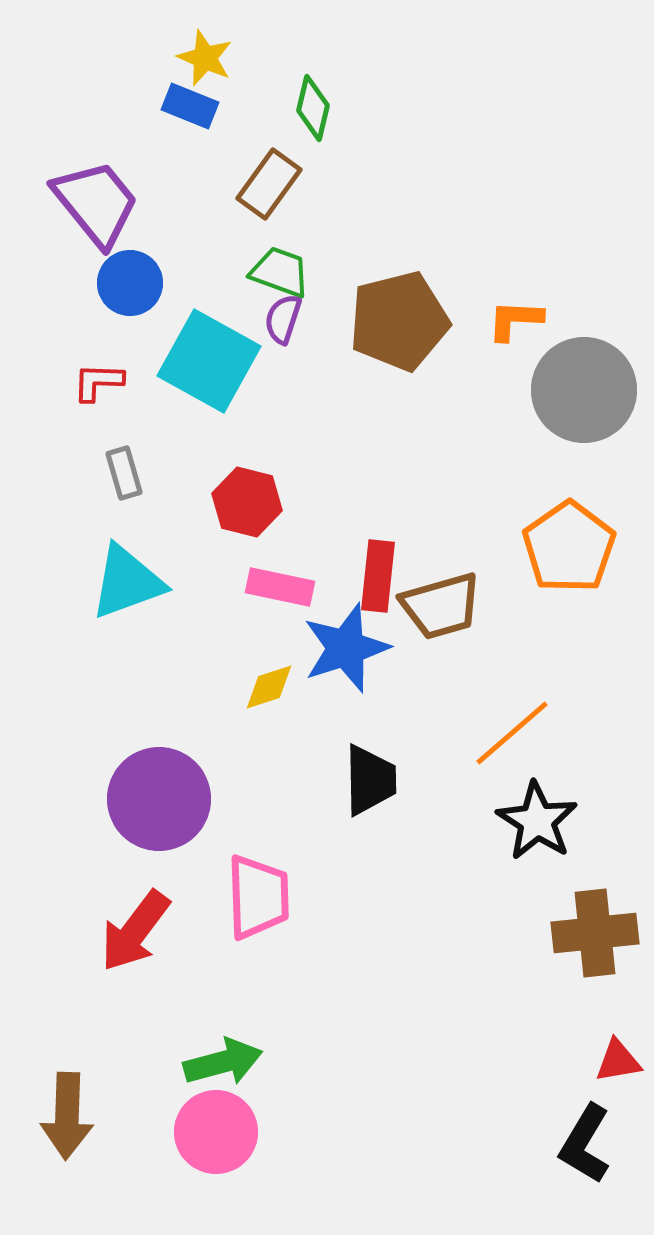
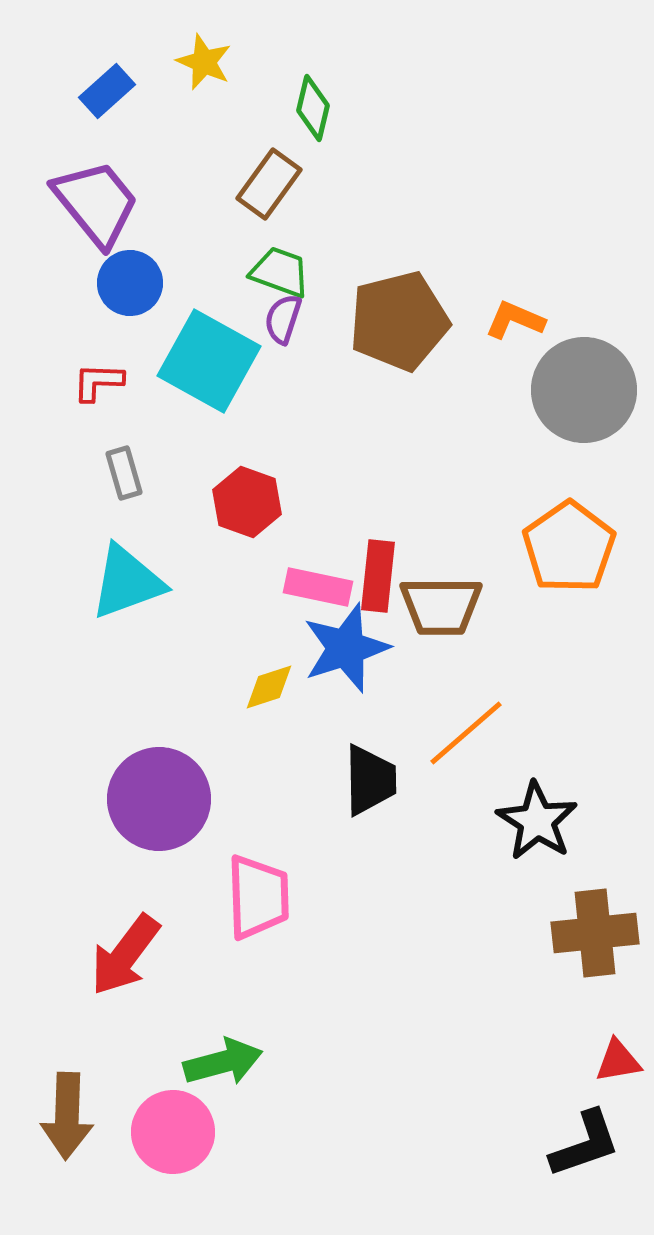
yellow star: moved 1 px left, 4 px down
blue rectangle: moved 83 px left, 15 px up; rotated 64 degrees counterclockwise
orange L-shape: rotated 20 degrees clockwise
red hexagon: rotated 6 degrees clockwise
pink rectangle: moved 38 px right
brown trapezoid: rotated 16 degrees clockwise
orange line: moved 46 px left
red arrow: moved 10 px left, 24 px down
pink circle: moved 43 px left
black L-shape: rotated 140 degrees counterclockwise
